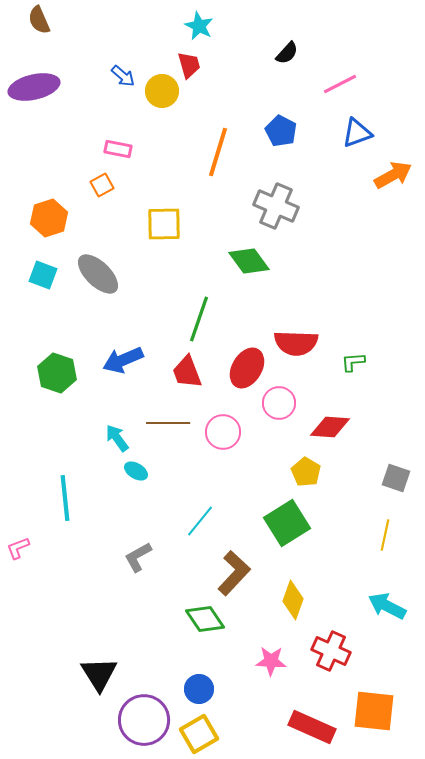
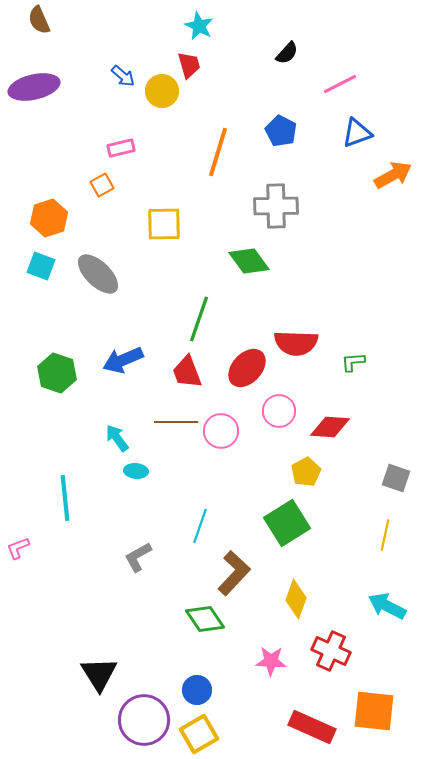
pink rectangle at (118, 149): moved 3 px right, 1 px up; rotated 24 degrees counterclockwise
gray cross at (276, 206): rotated 24 degrees counterclockwise
cyan square at (43, 275): moved 2 px left, 9 px up
red ellipse at (247, 368): rotated 12 degrees clockwise
pink circle at (279, 403): moved 8 px down
brown line at (168, 423): moved 8 px right, 1 px up
pink circle at (223, 432): moved 2 px left, 1 px up
cyan ellipse at (136, 471): rotated 25 degrees counterclockwise
yellow pentagon at (306, 472): rotated 12 degrees clockwise
cyan line at (200, 521): moved 5 px down; rotated 20 degrees counterclockwise
yellow diamond at (293, 600): moved 3 px right, 1 px up
blue circle at (199, 689): moved 2 px left, 1 px down
